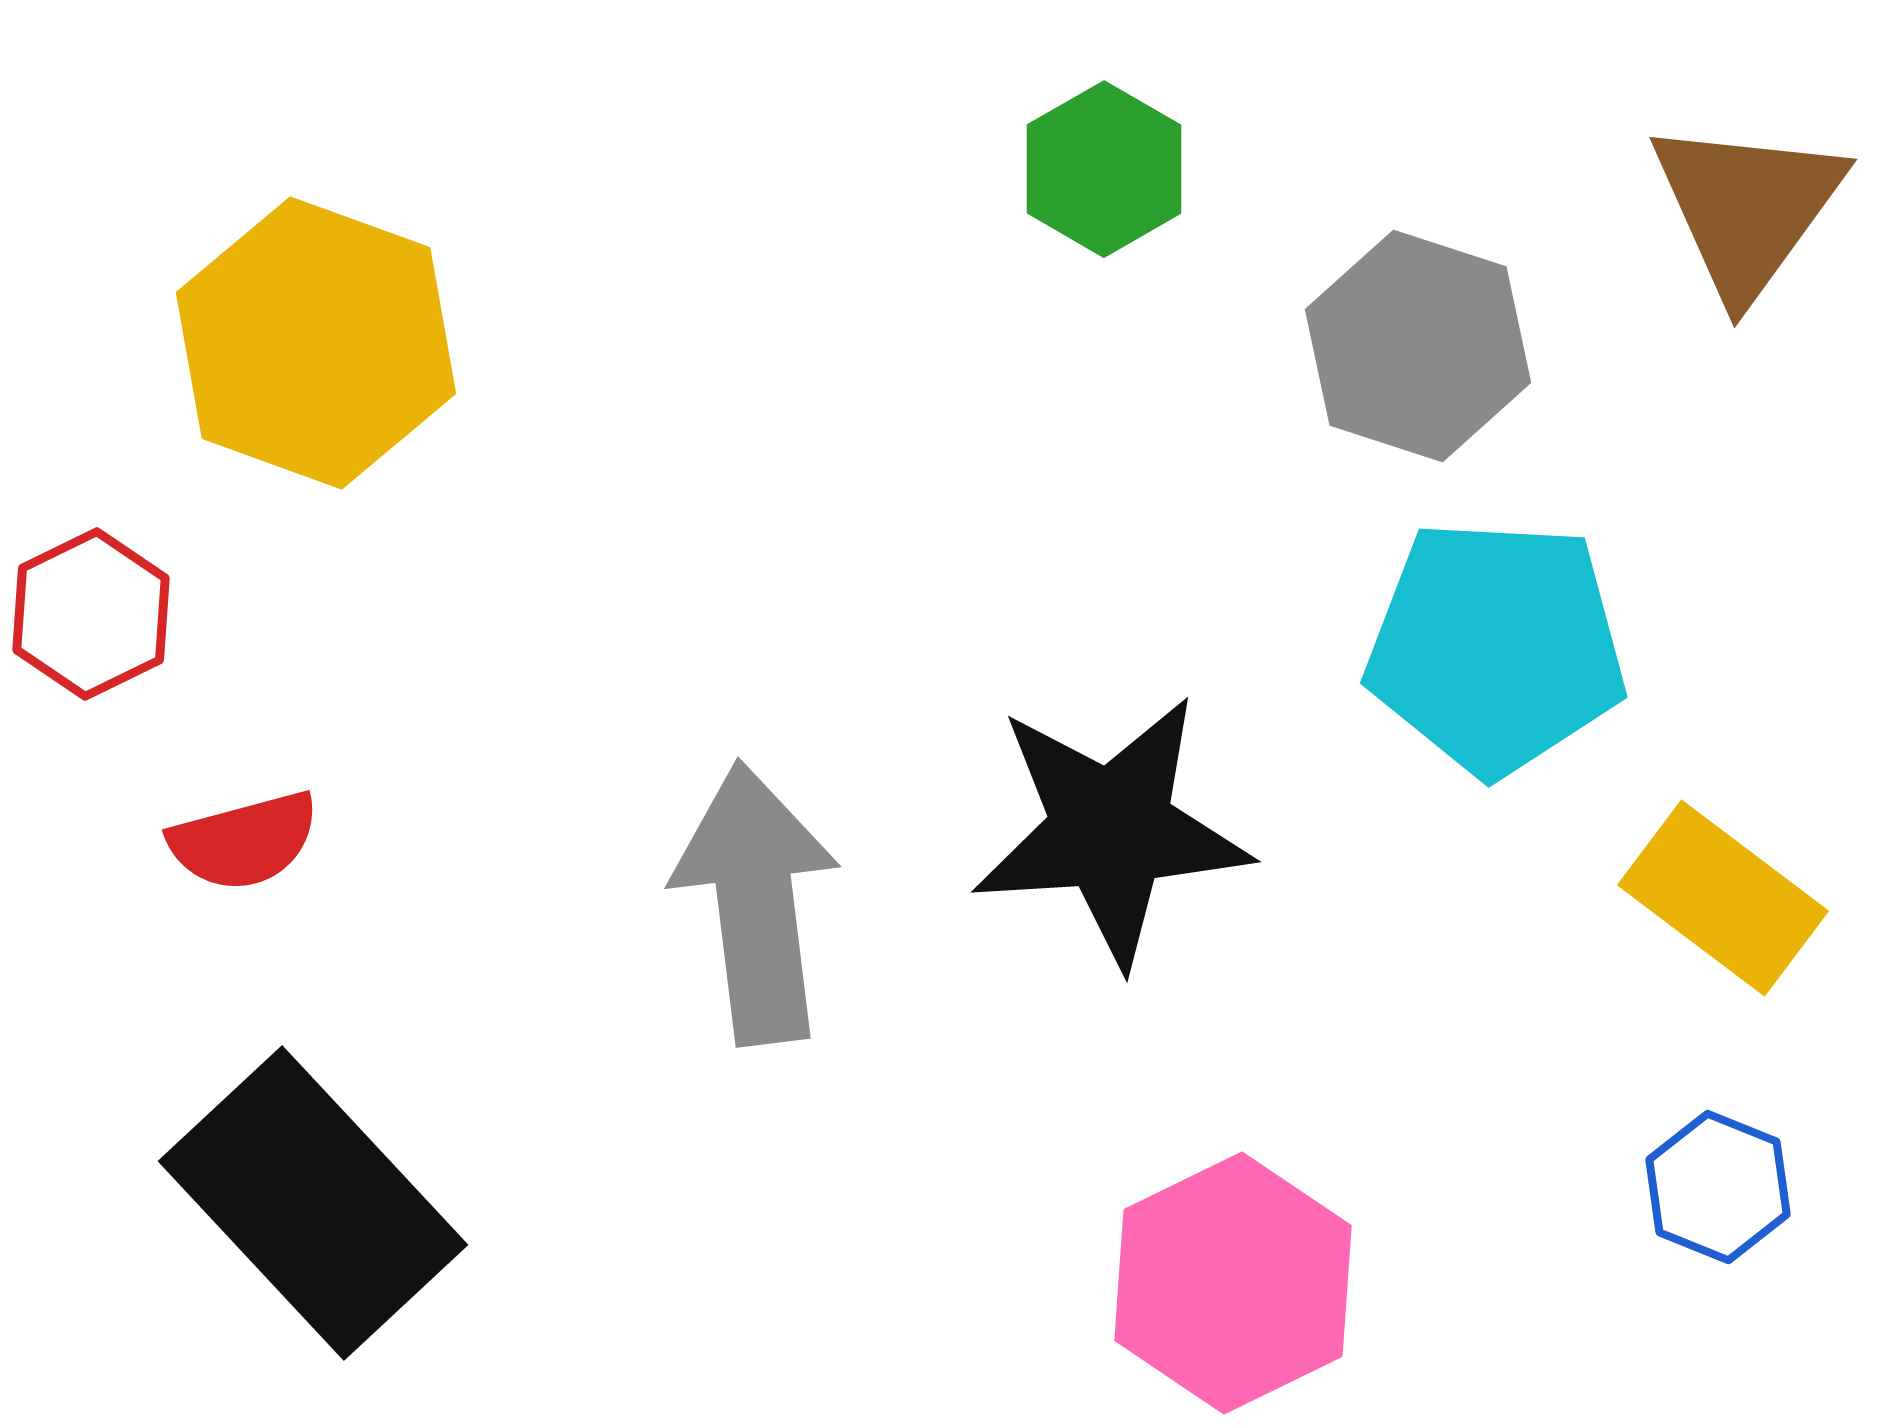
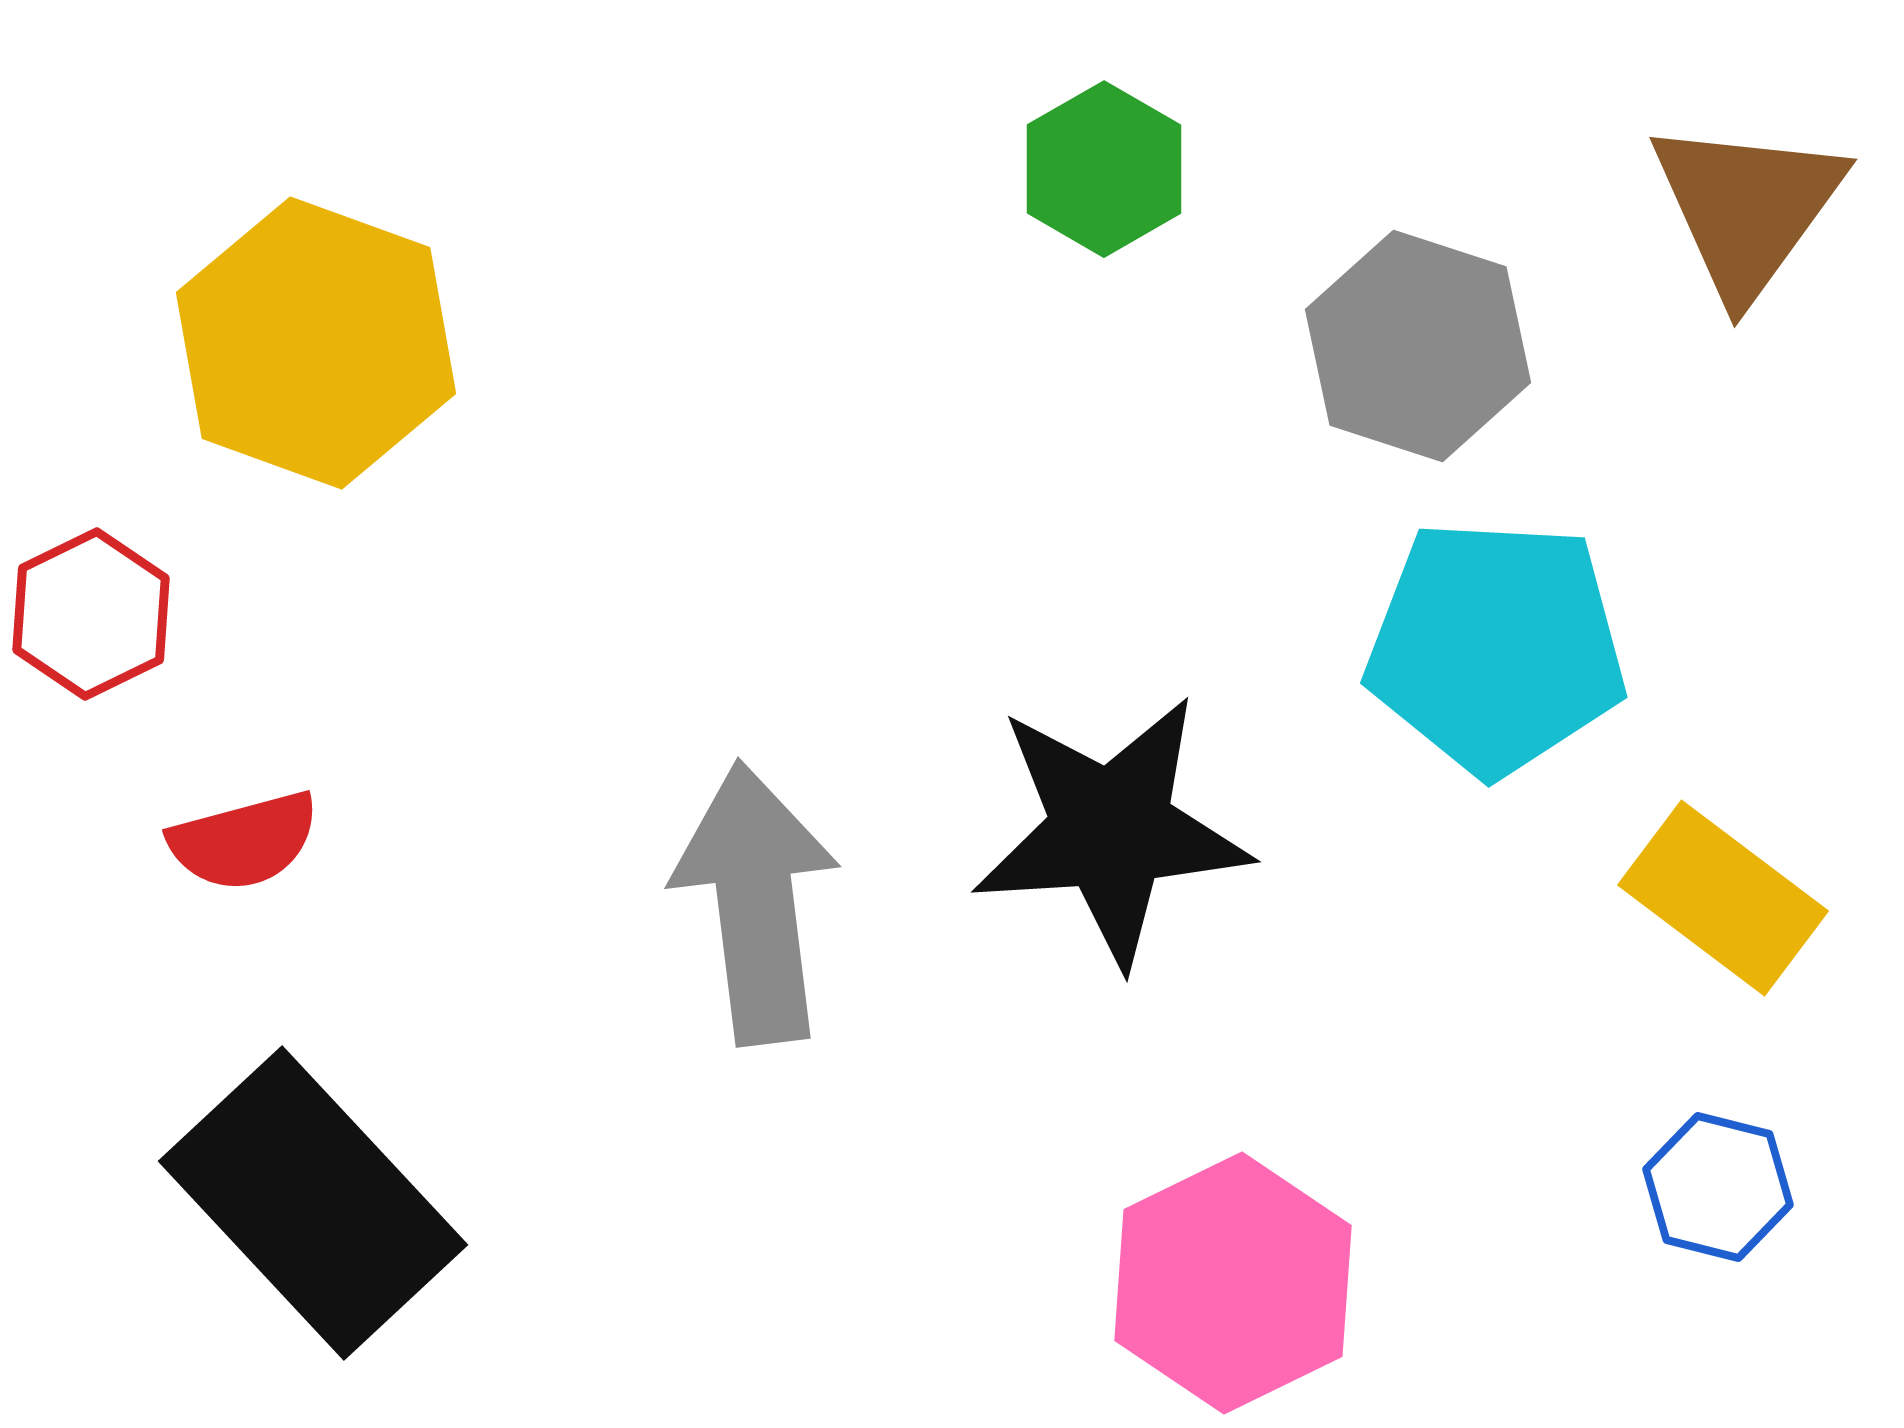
blue hexagon: rotated 8 degrees counterclockwise
